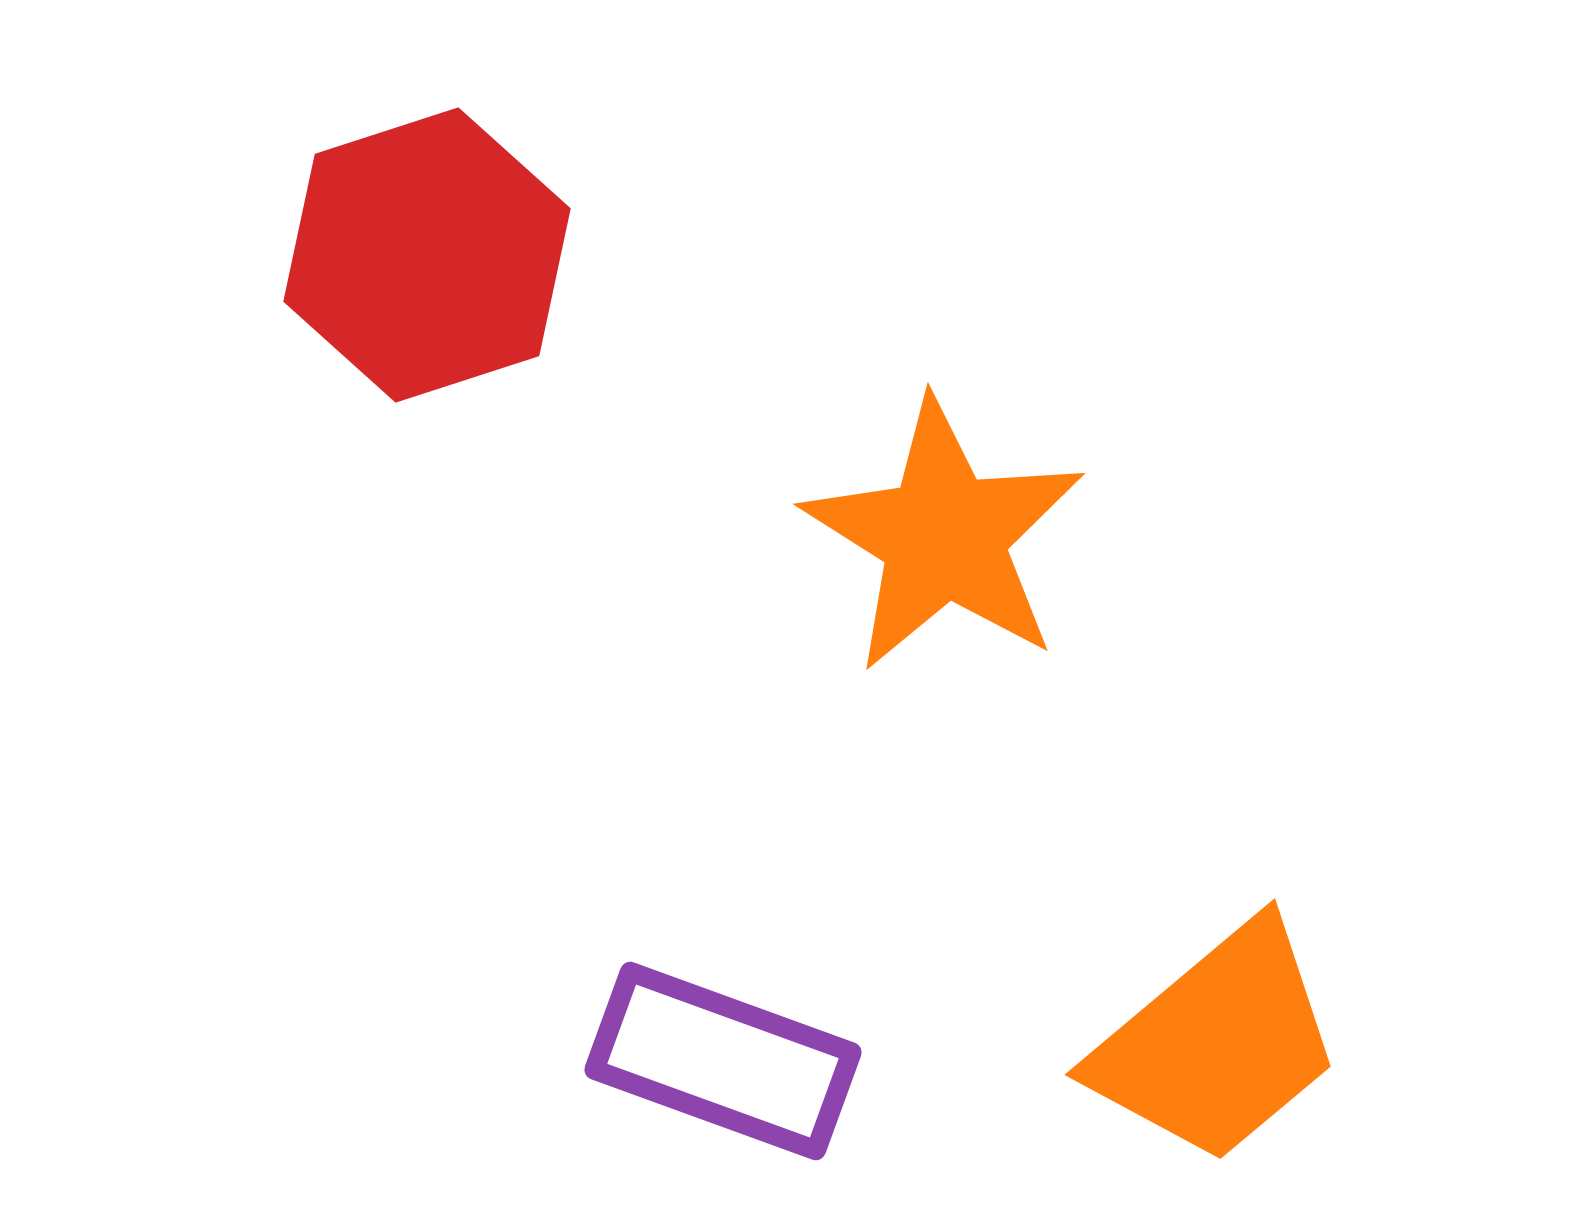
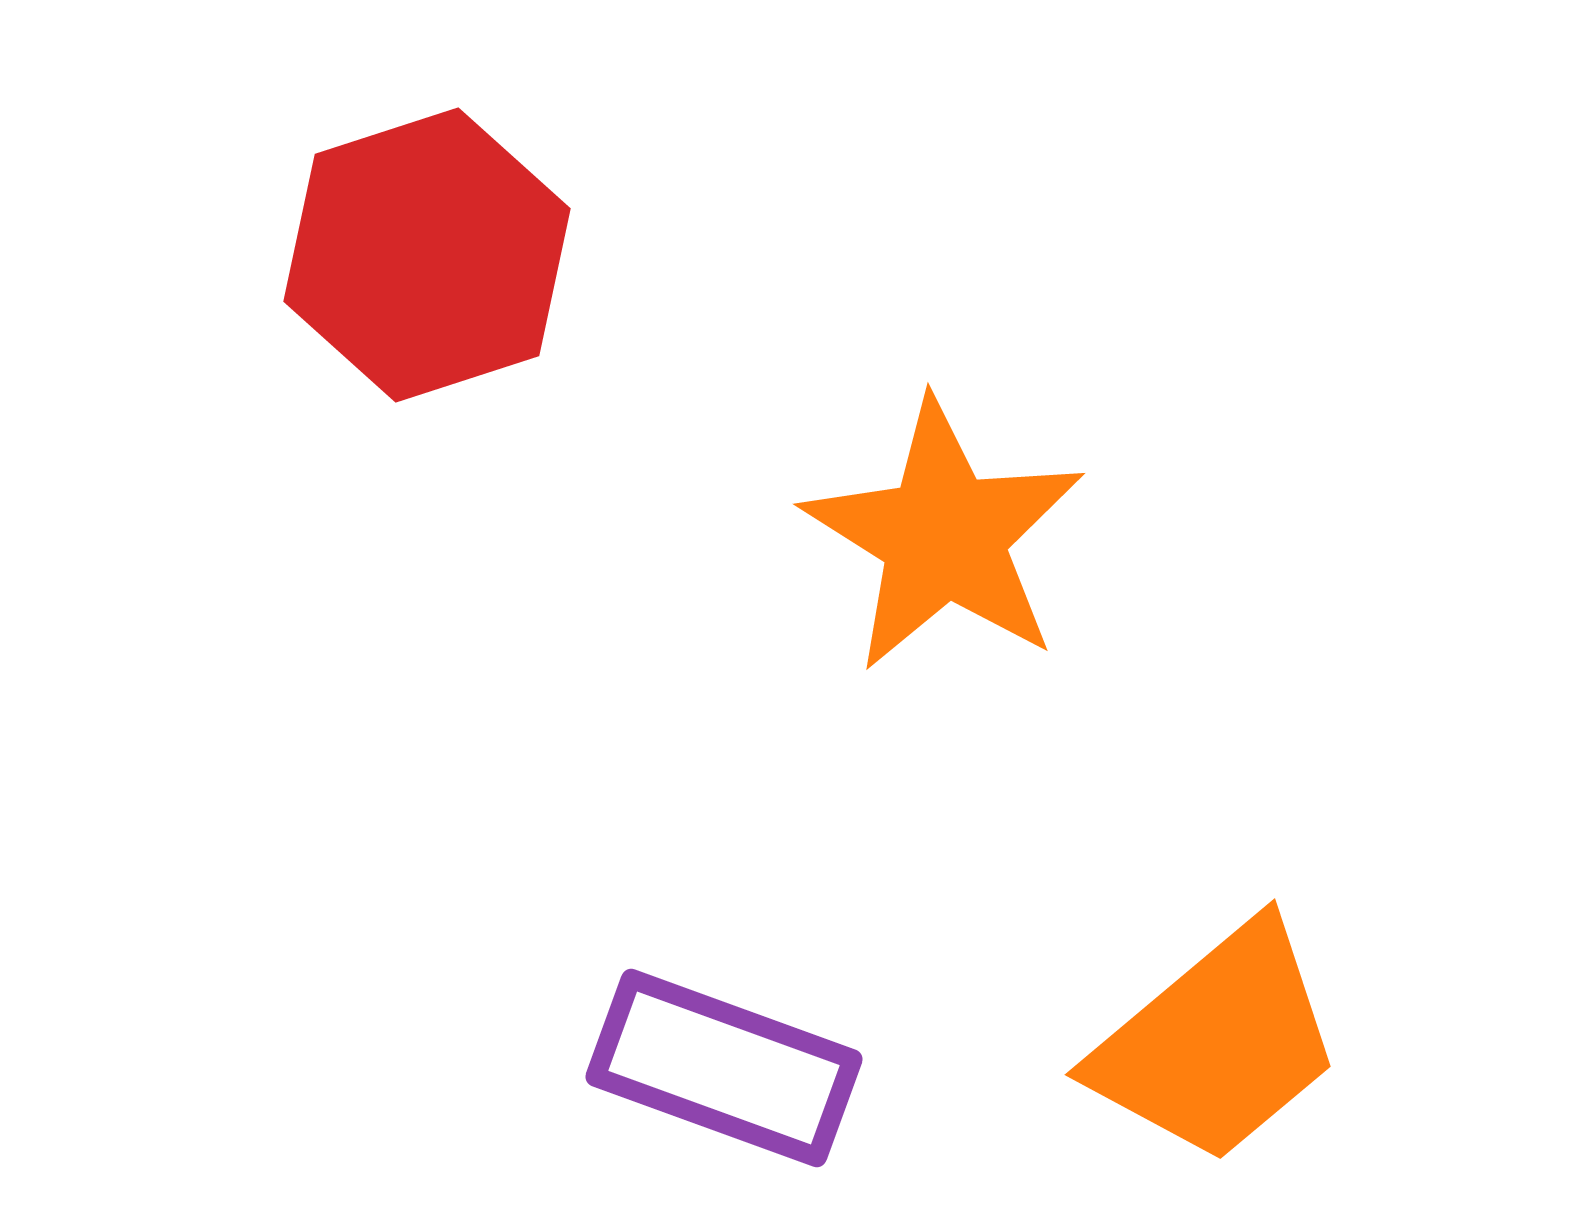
purple rectangle: moved 1 px right, 7 px down
